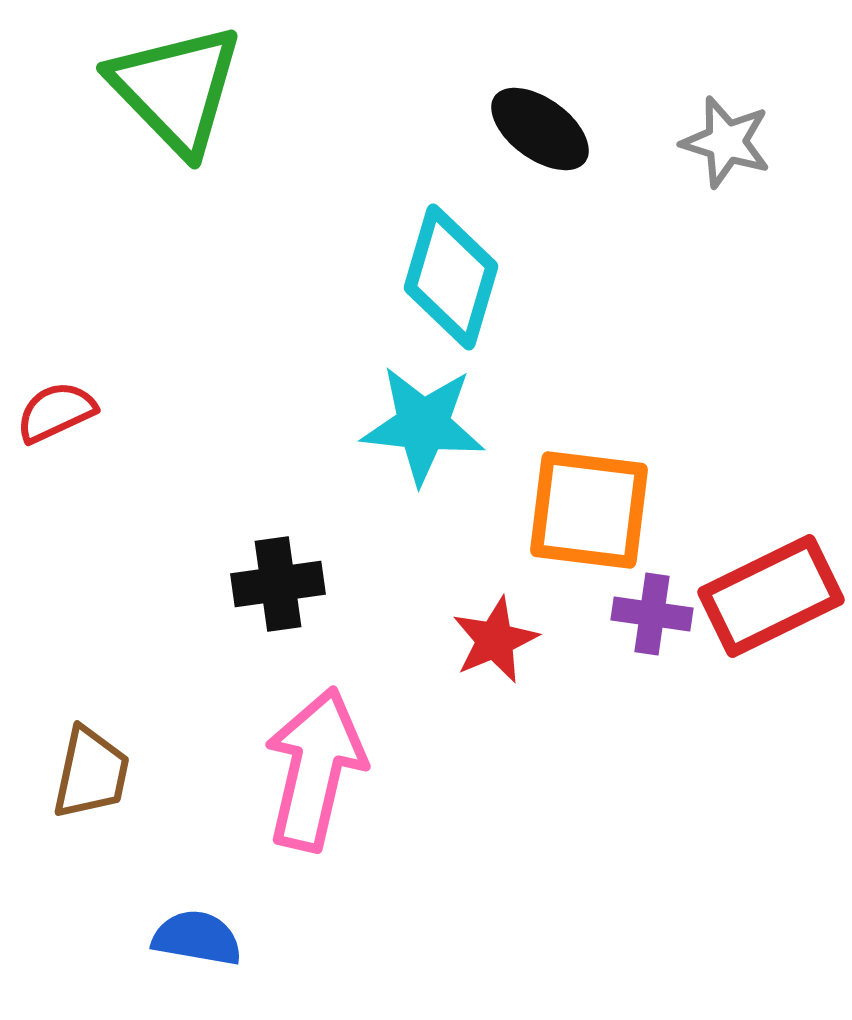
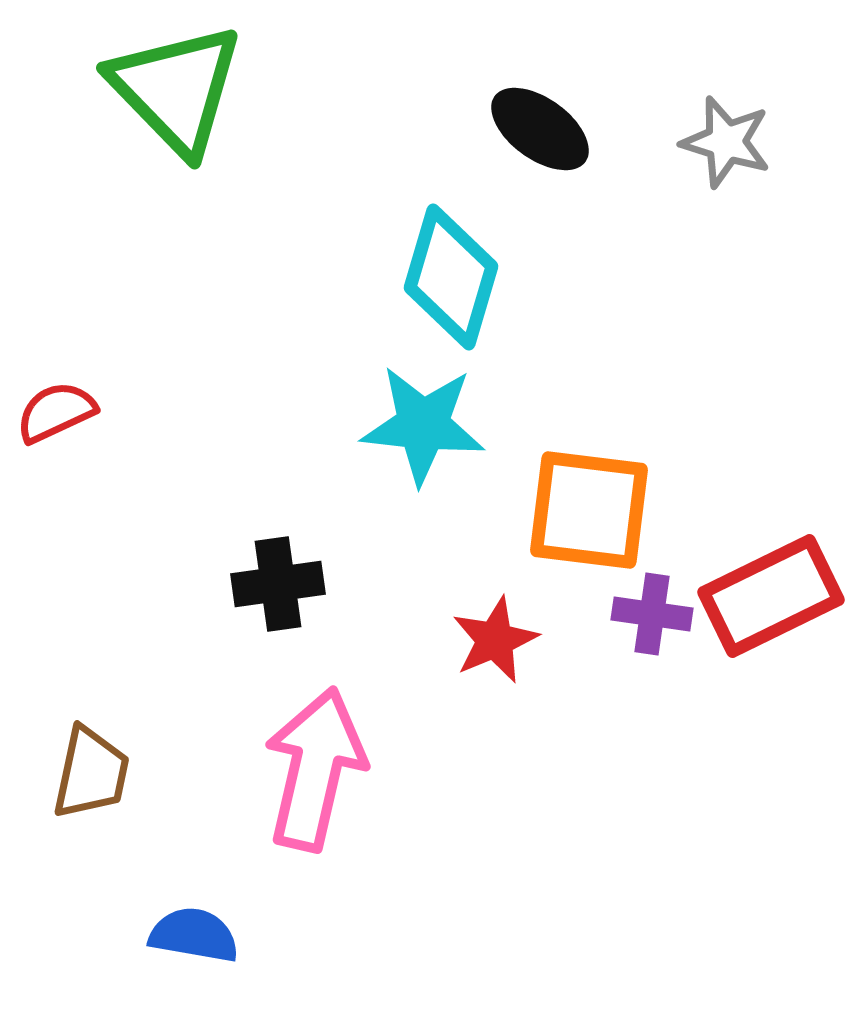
blue semicircle: moved 3 px left, 3 px up
